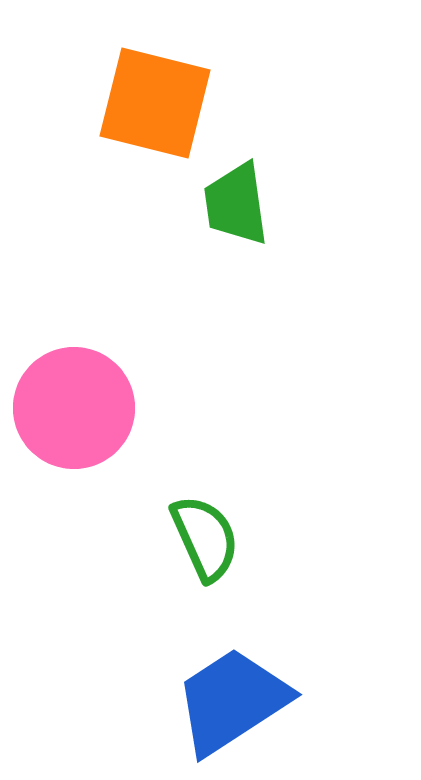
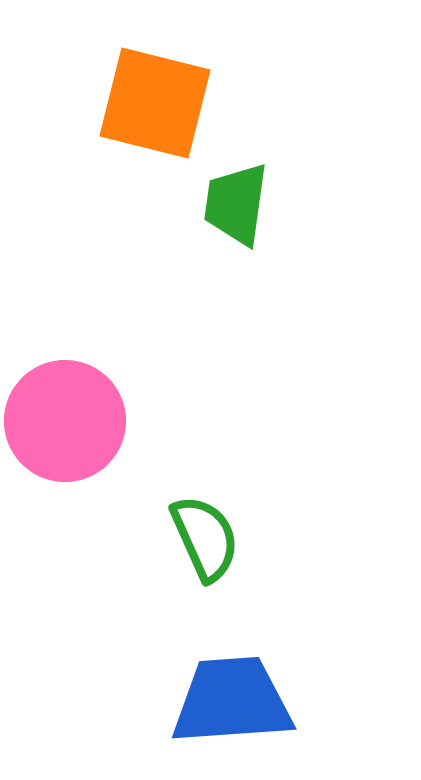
green trapezoid: rotated 16 degrees clockwise
pink circle: moved 9 px left, 13 px down
blue trapezoid: rotated 29 degrees clockwise
